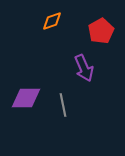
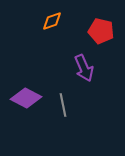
red pentagon: rotated 30 degrees counterclockwise
purple diamond: rotated 28 degrees clockwise
